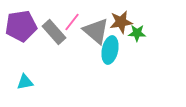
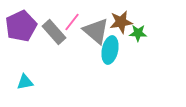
purple pentagon: rotated 16 degrees counterclockwise
green star: moved 1 px right
